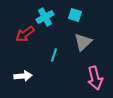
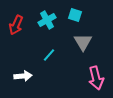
cyan cross: moved 2 px right, 3 px down
red arrow: moved 9 px left, 9 px up; rotated 30 degrees counterclockwise
gray triangle: rotated 18 degrees counterclockwise
cyan line: moved 5 px left; rotated 24 degrees clockwise
pink arrow: moved 1 px right
